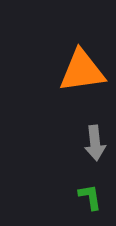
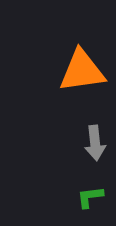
green L-shape: rotated 88 degrees counterclockwise
